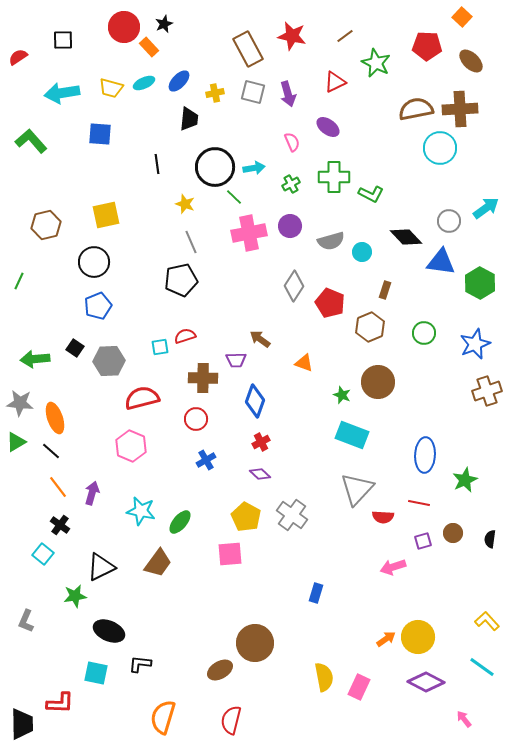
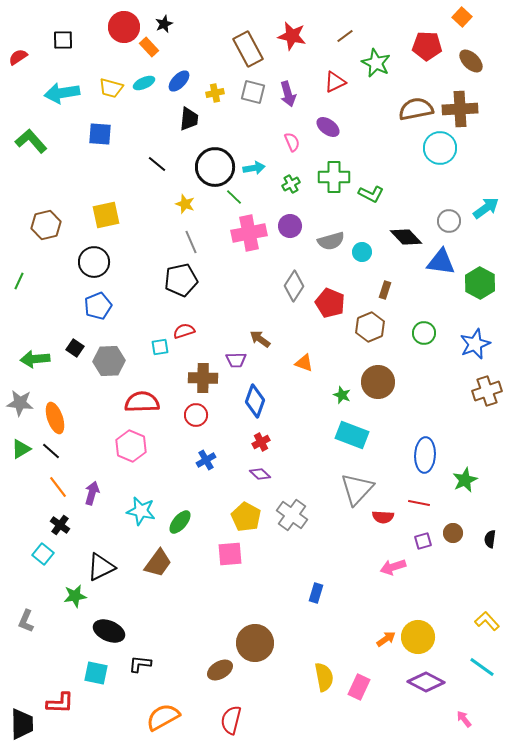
black line at (157, 164): rotated 42 degrees counterclockwise
red semicircle at (185, 336): moved 1 px left, 5 px up
red semicircle at (142, 398): moved 4 px down; rotated 12 degrees clockwise
red circle at (196, 419): moved 4 px up
green triangle at (16, 442): moved 5 px right, 7 px down
orange semicircle at (163, 717): rotated 44 degrees clockwise
